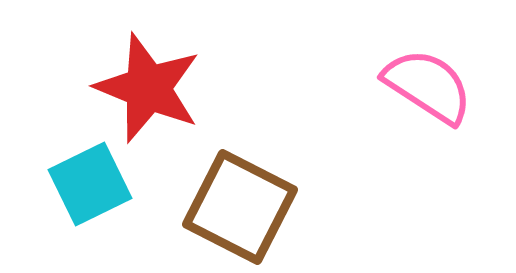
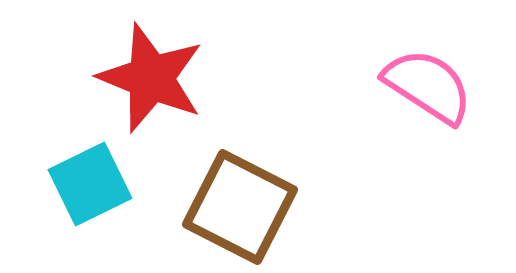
red star: moved 3 px right, 10 px up
